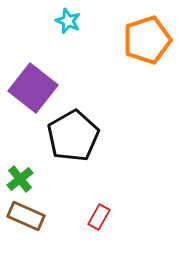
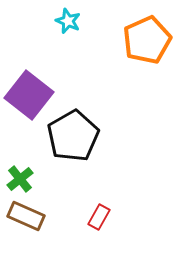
orange pentagon: rotated 6 degrees counterclockwise
purple square: moved 4 px left, 7 px down
